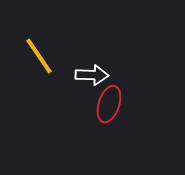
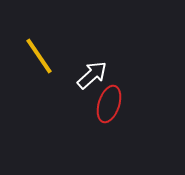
white arrow: rotated 44 degrees counterclockwise
